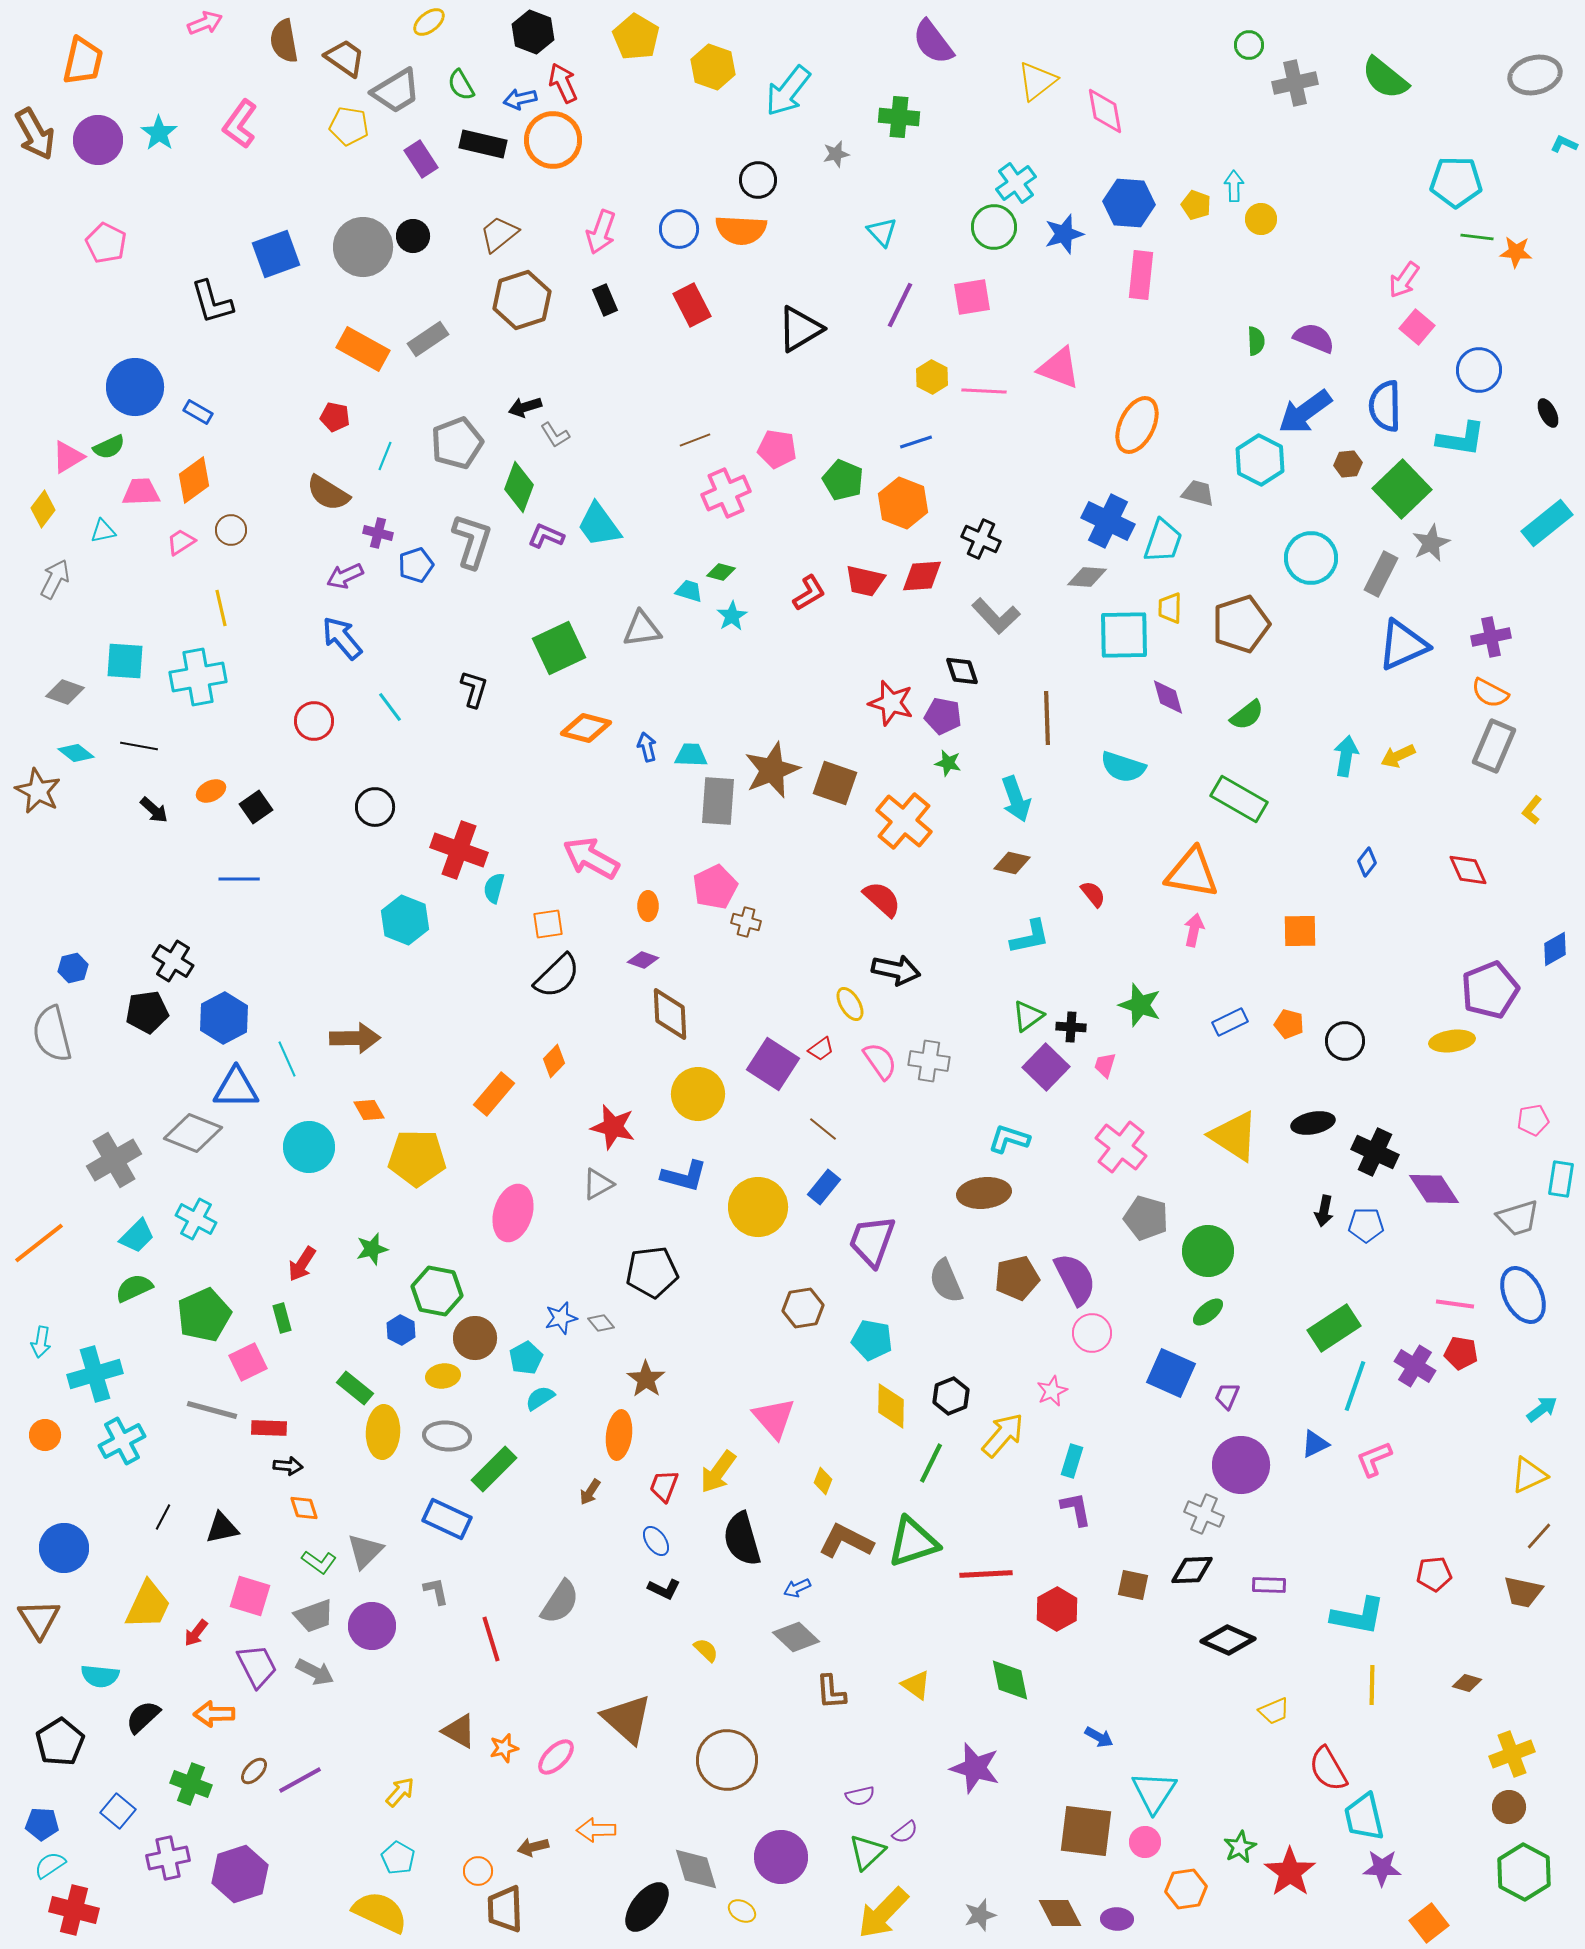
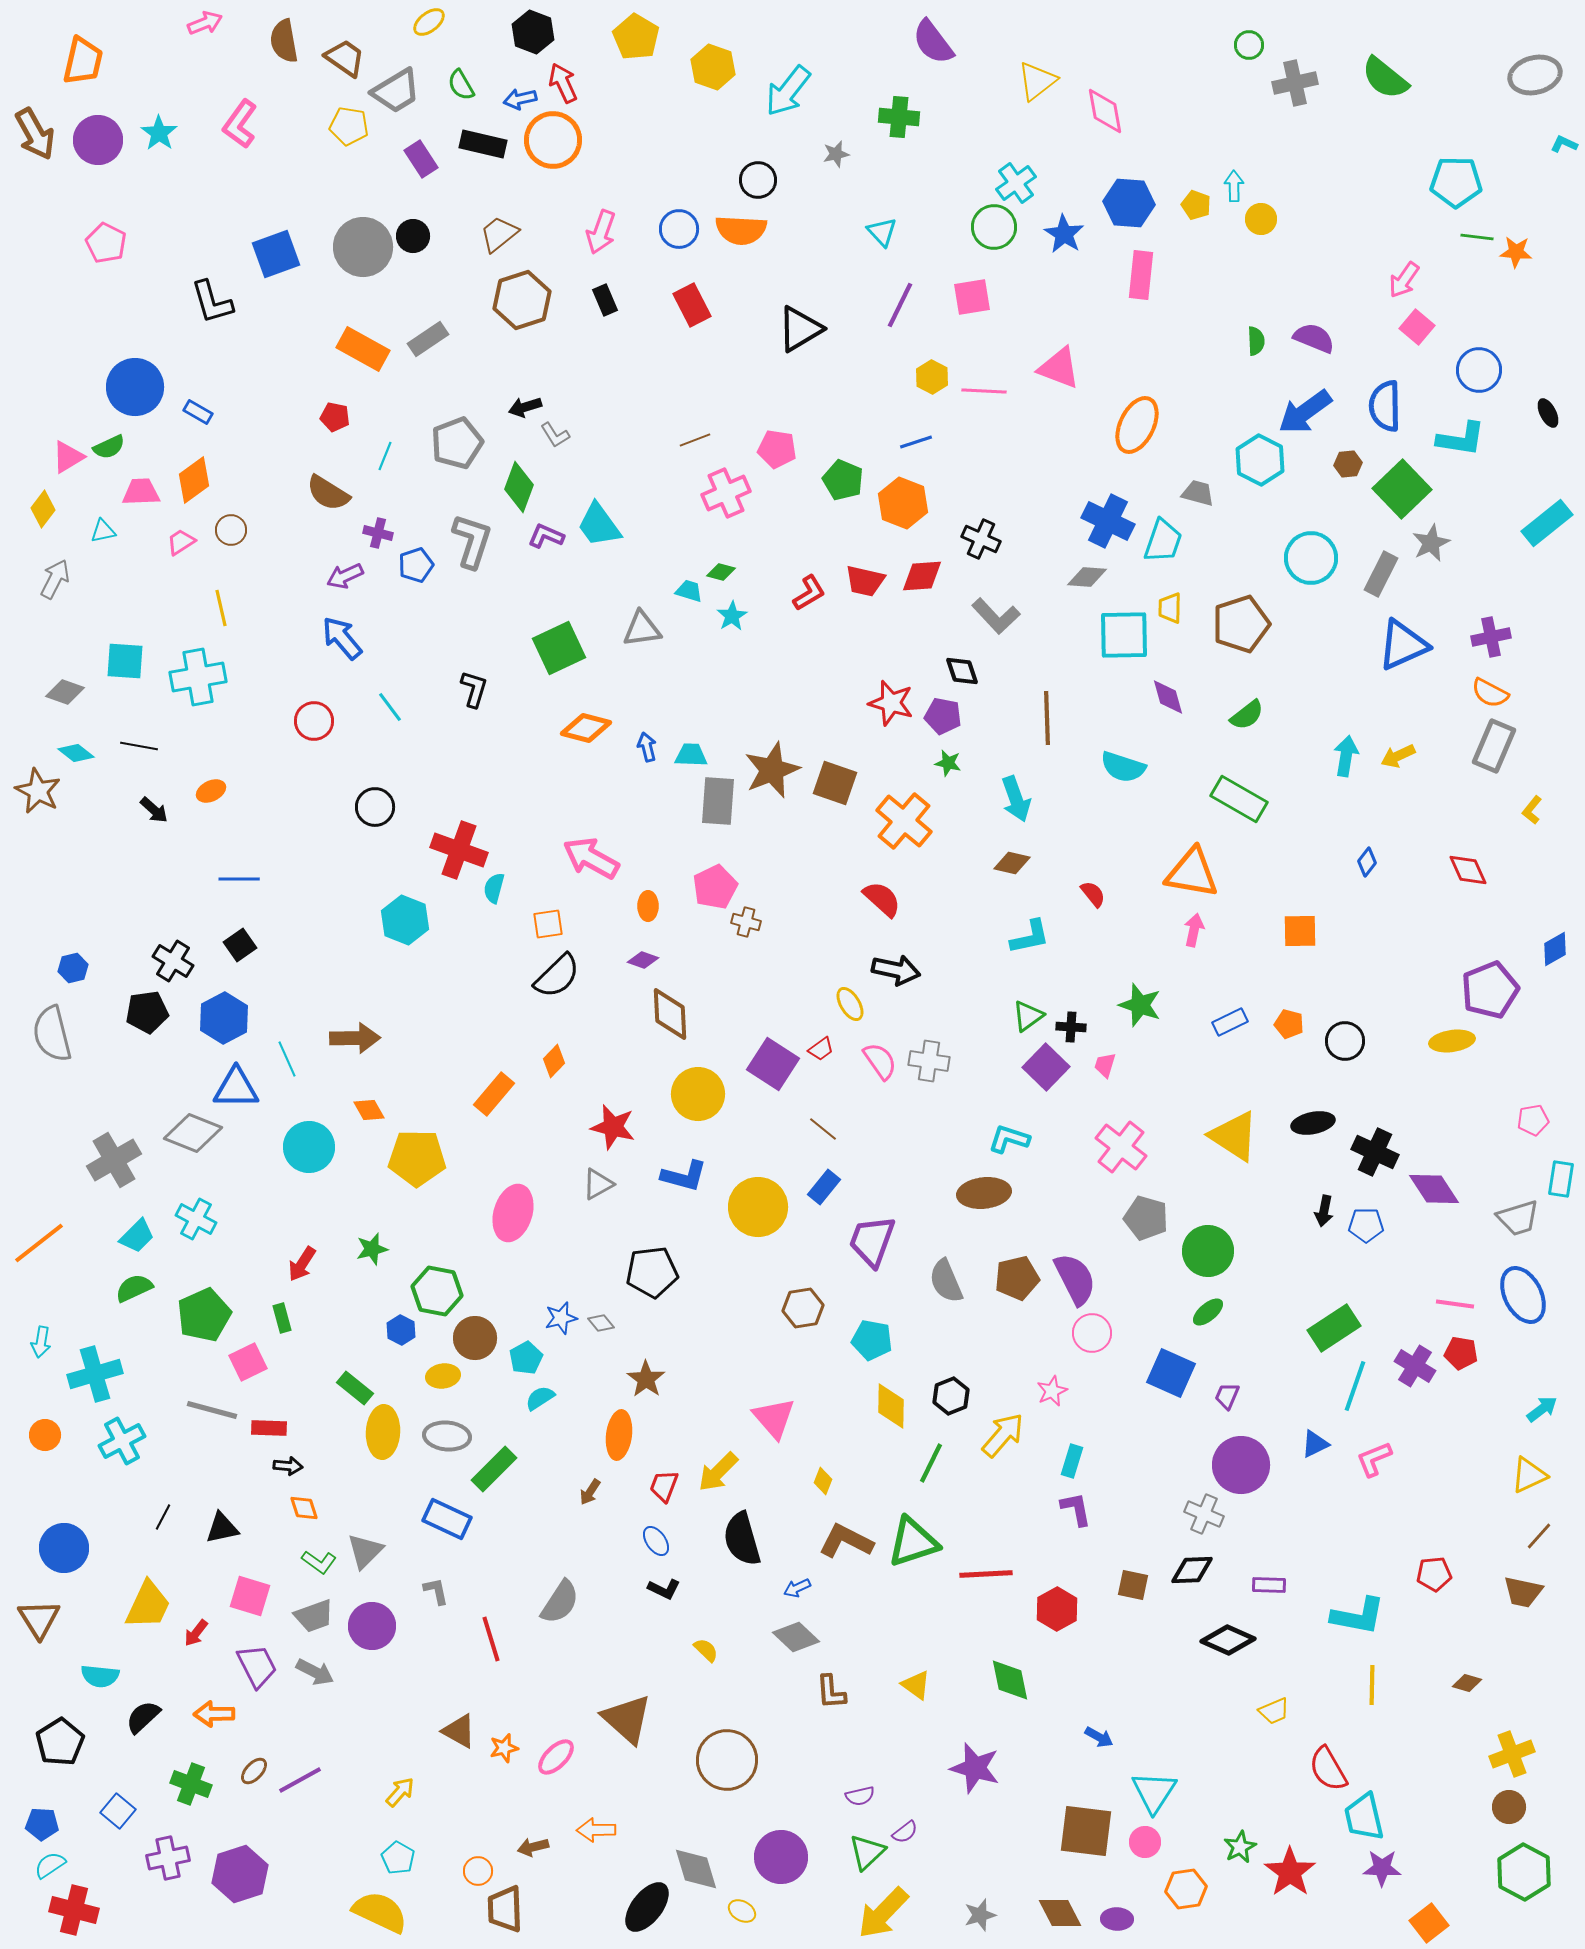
blue star at (1064, 234): rotated 24 degrees counterclockwise
black square at (256, 807): moved 16 px left, 138 px down
yellow arrow at (718, 1472): rotated 9 degrees clockwise
